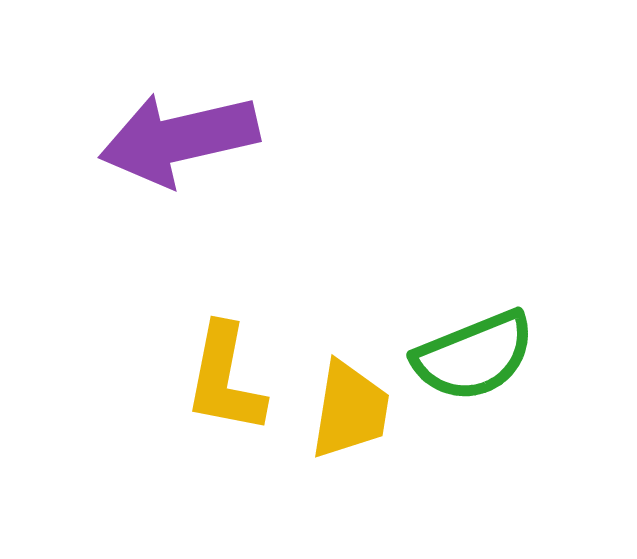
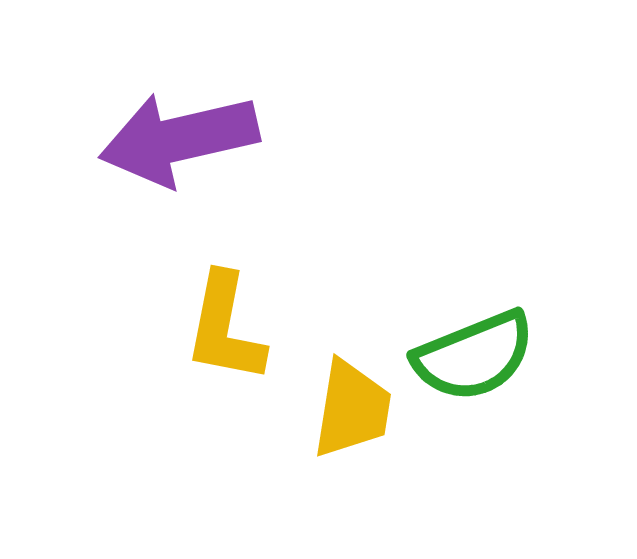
yellow L-shape: moved 51 px up
yellow trapezoid: moved 2 px right, 1 px up
